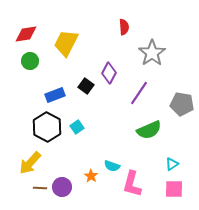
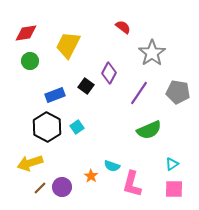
red semicircle: moved 1 px left; rotated 49 degrees counterclockwise
red diamond: moved 1 px up
yellow trapezoid: moved 2 px right, 2 px down
gray pentagon: moved 4 px left, 12 px up
yellow arrow: rotated 30 degrees clockwise
brown line: rotated 48 degrees counterclockwise
